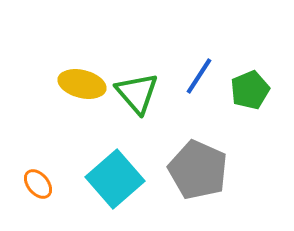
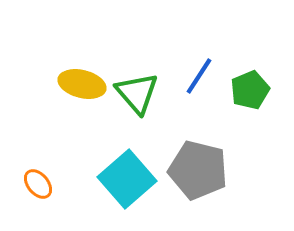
gray pentagon: rotated 10 degrees counterclockwise
cyan square: moved 12 px right
